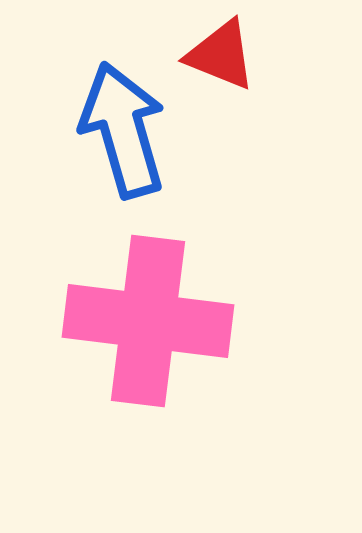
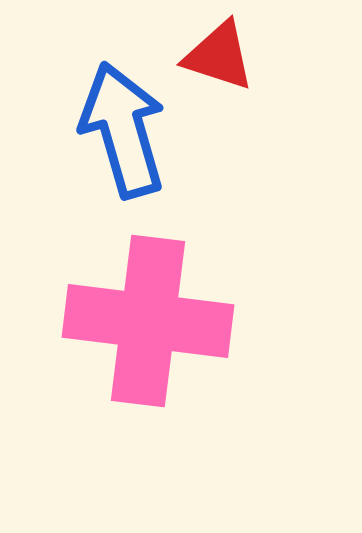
red triangle: moved 2 px left, 1 px down; rotated 4 degrees counterclockwise
